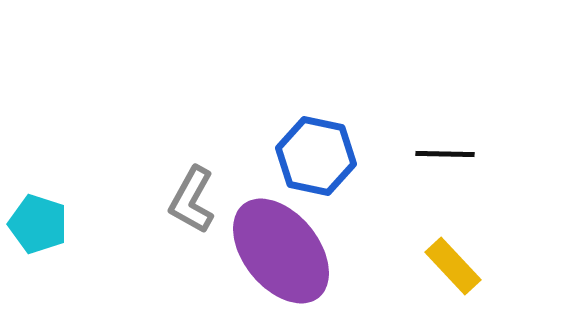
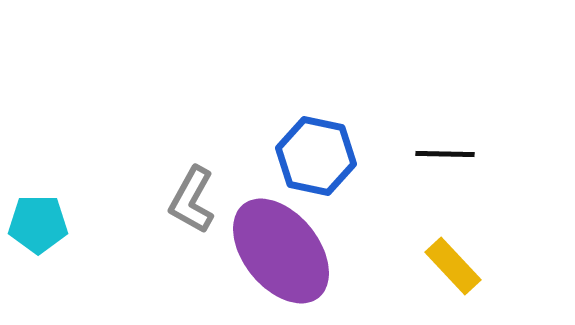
cyan pentagon: rotated 18 degrees counterclockwise
